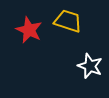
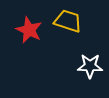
white star: rotated 20 degrees counterclockwise
